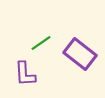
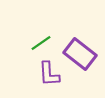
purple L-shape: moved 24 px right
